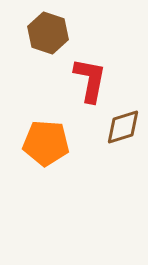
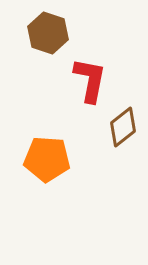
brown diamond: rotated 21 degrees counterclockwise
orange pentagon: moved 1 px right, 16 px down
